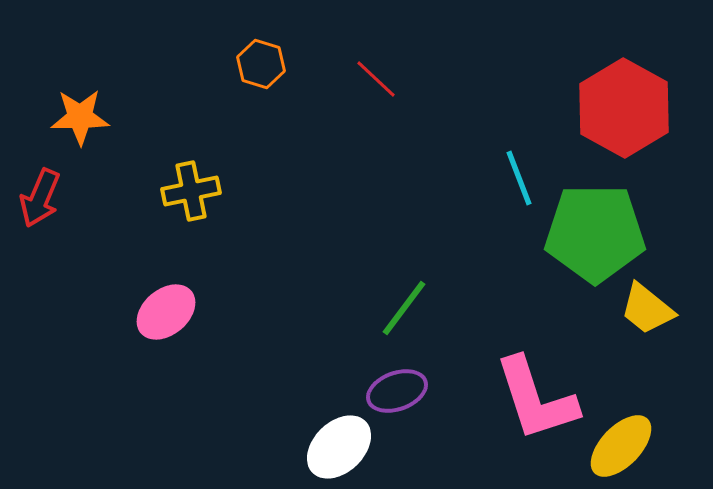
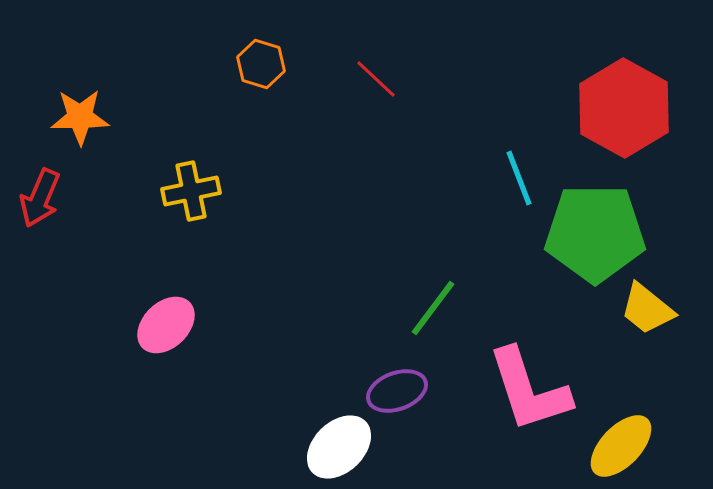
green line: moved 29 px right
pink ellipse: moved 13 px down; rotated 4 degrees counterclockwise
pink L-shape: moved 7 px left, 9 px up
